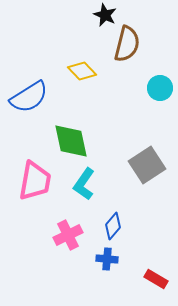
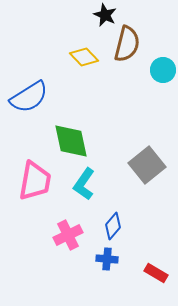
yellow diamond: moved 2 px right, 14 px up
cyan circle: moved 3 px right, 18 px up
gray square: rotated 6 degrees counterclockwise
red rectangle: moved 6 px up
